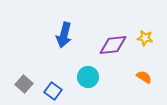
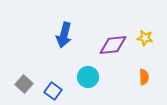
orange semicircle: rotated 56 degrees clockwise
